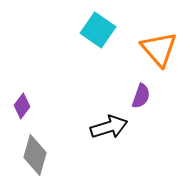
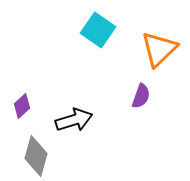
orange triangle: rotated 27 degrees clockwise
purple diamond: rotated 10 degrees clockwise
black arrow: moved 35 px left, 7 px up
gray diamond: moved 1 px right, 1 px down
